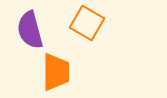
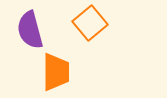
orange square: moved 3 px right; rotated 20 degrees clockwise
